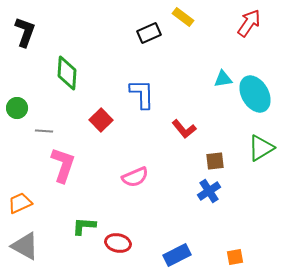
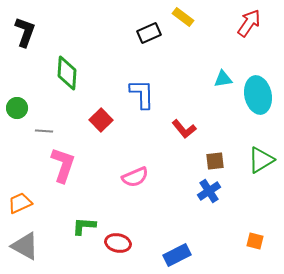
cyan ellipse: moved 3 px right, 1 px down; rotated 18 degrees clockwise
green triangle: moved 12 px down
orange square: moved 20 px right, 16 px up; rotated 24 degrees clockwise
